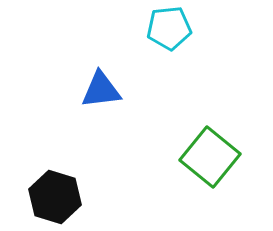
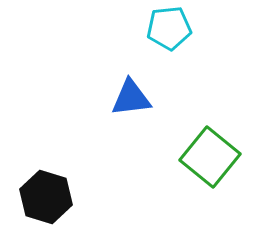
blue triangle: moved 30 px right, 8 px down
black hexagon: moved 9 px left
